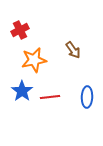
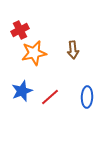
brown arrow: rotated 30 degrees clockwise
orange star: moved 7 px up
blue star: rotated 15 degrees clockwise
red line: rotated 36 degrees counterclockwise
